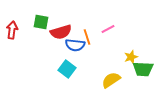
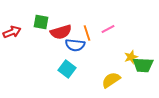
red arrow: moved 2 px down; rotated 60 degrees clockwise
orange line: moved 4 px up
green trapezoid: moved 4 px up
